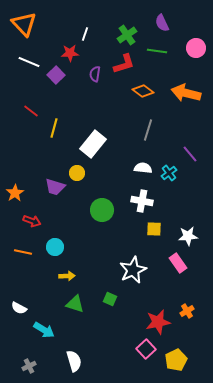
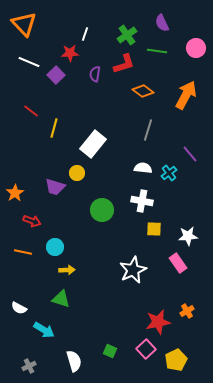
orange arrow at (186, 93): moved 2 px down; rotated 104 degrees clockwise
yellow arrow at (67, 276): moved 6 px up
green square at (110, 299): moved 52 px down
green triangle at (75, 304): moved 14 px left, 5 px up
